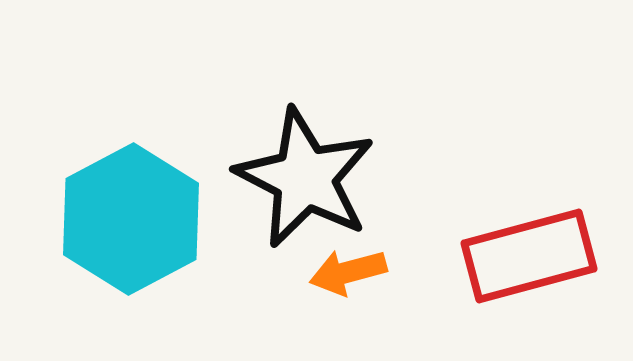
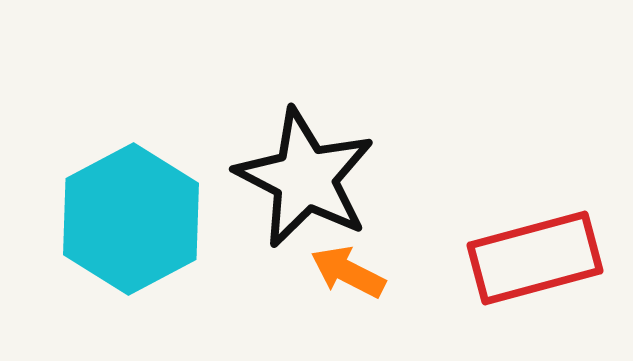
red rectangle: moved 6 px right, 2 px down
orange arrow: rotated 42 degrees clockwise
